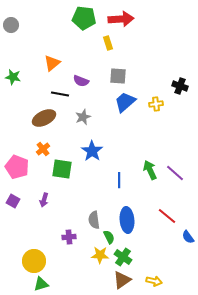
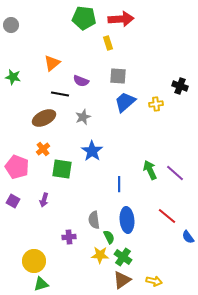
blue line: moved 4 px down
